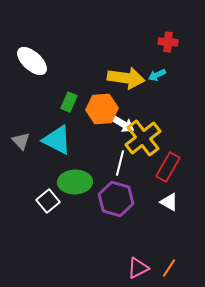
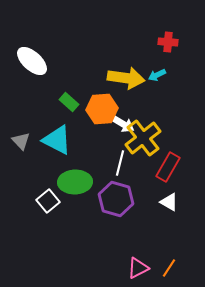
green rectangle: rotated 72 degrees counterclockwise
